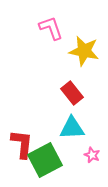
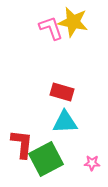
yellow star: moved 11 px left, 29 px up
red rectangle: moved 10 px left, 1 px up; rotated 35 degrees counterclockwise
cyan triangle: moved 7 px left, 6 px up
pink star: moved 8 px down; rotated 21 degrees counterclockwise
green square: moved 1 px right, 1 px up
